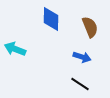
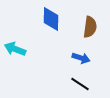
brown semicircle: rotated 30 degrees clockwise
blue arrow: moved 1 px left, 1 px down
